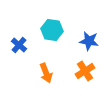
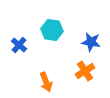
blue star: moved 2 px right, 1 px down
orange arrow: moved 9 px down
